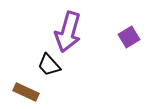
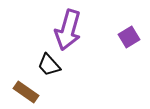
purple arrow: moved 2 px up
brown rectangle: rotated 10 degrees clockwise
